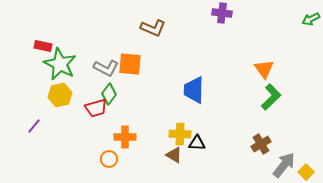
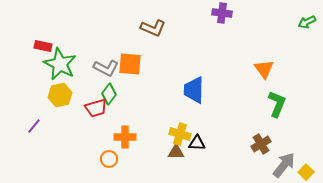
green arrow: moved 4 px left, 3 px down
green L-shape: moved 6 px right, 7 px down; rotated 24 degrees counterclockwise
yellow cross: rotated 15 degrees clockwise
brown triangle: moved 2 px right, 3 px up; rotated 30 degrees counterclockwise
